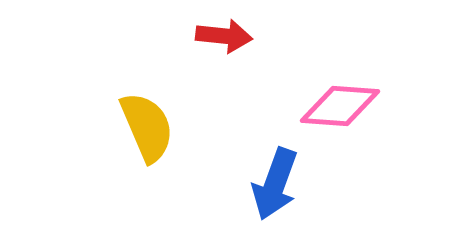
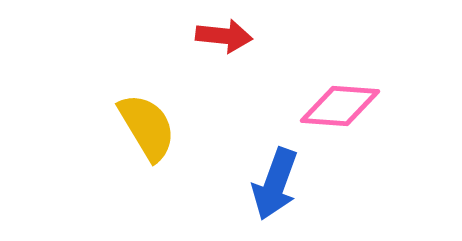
yellow semicircle: rotated 8 degrees counterclockwise
